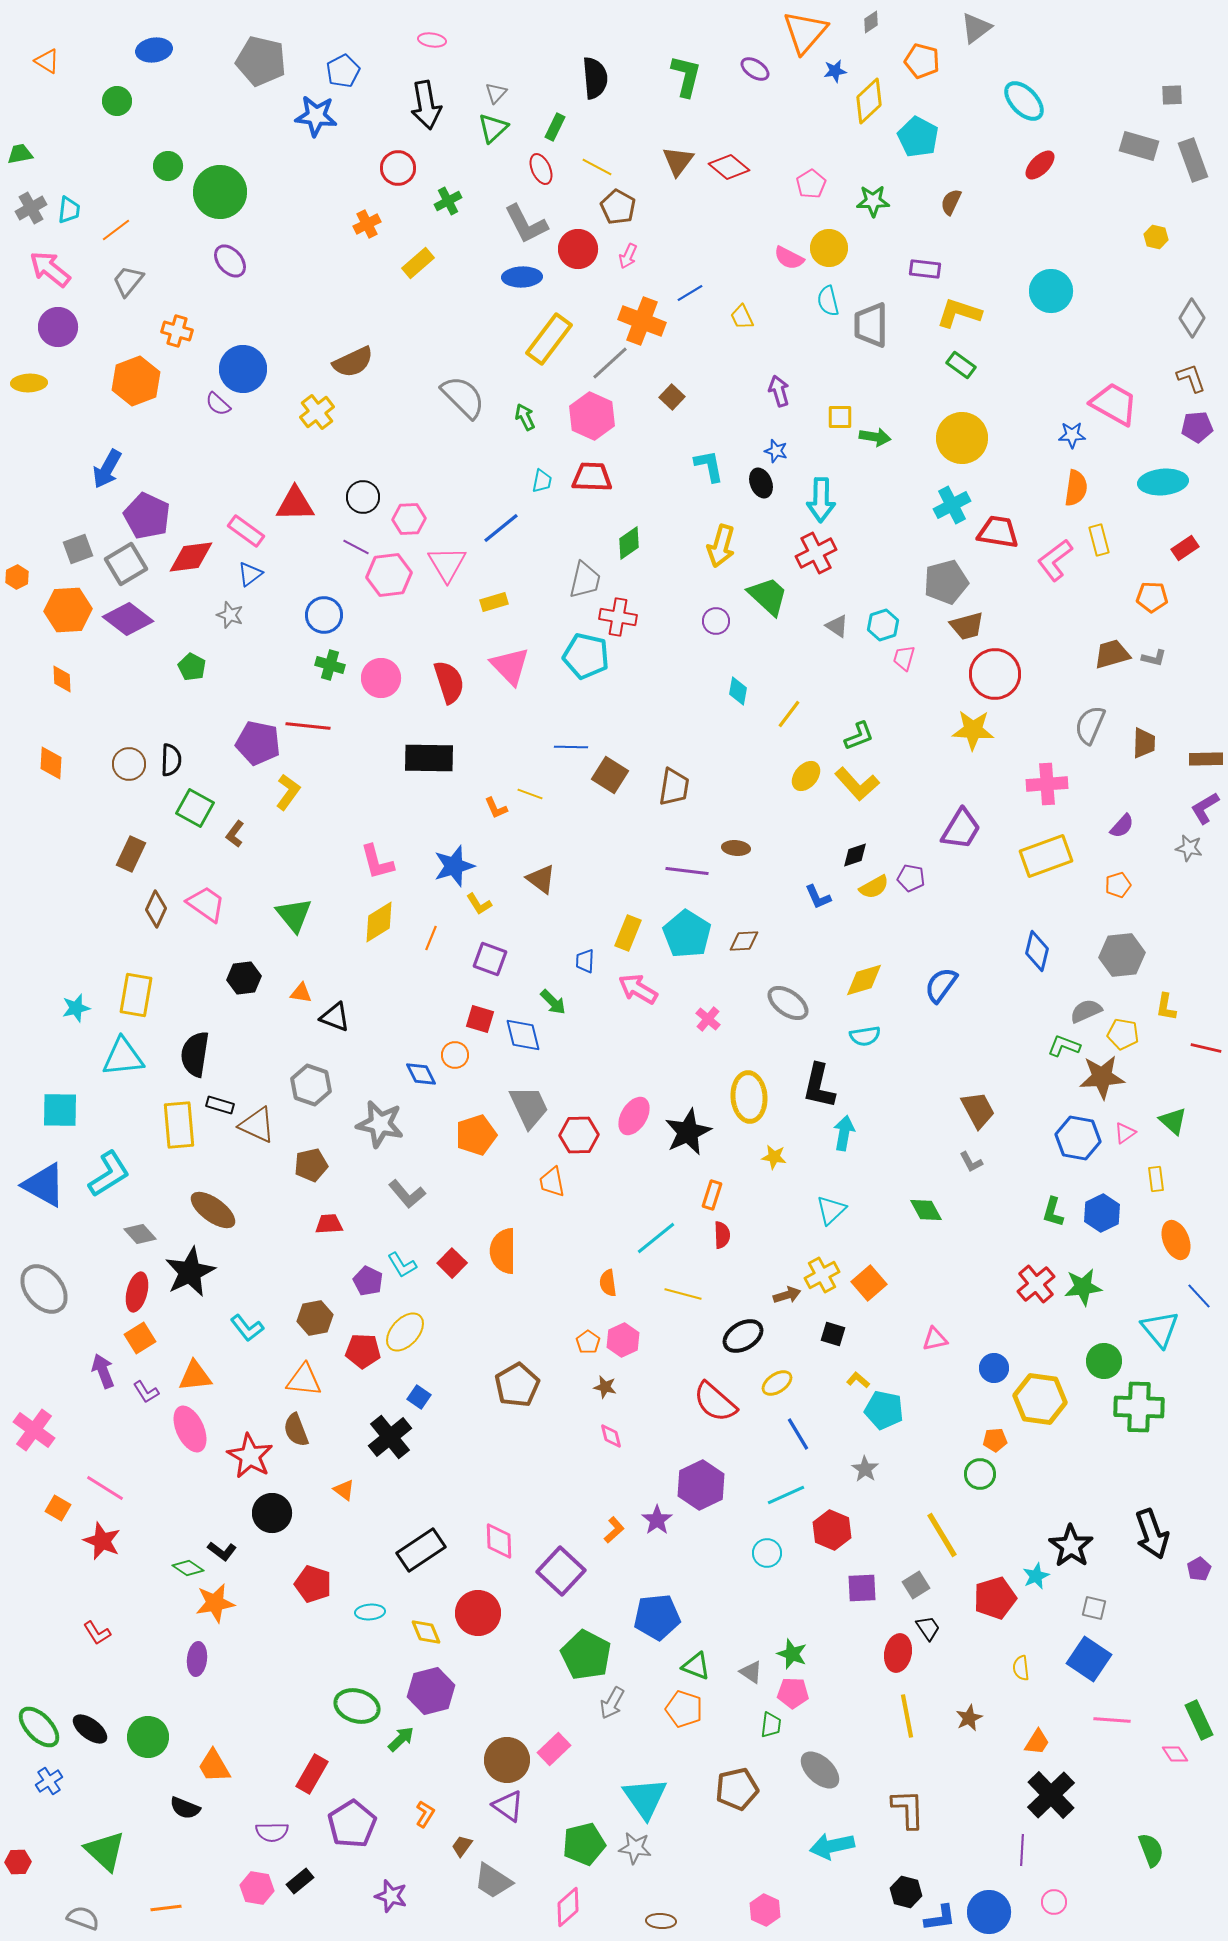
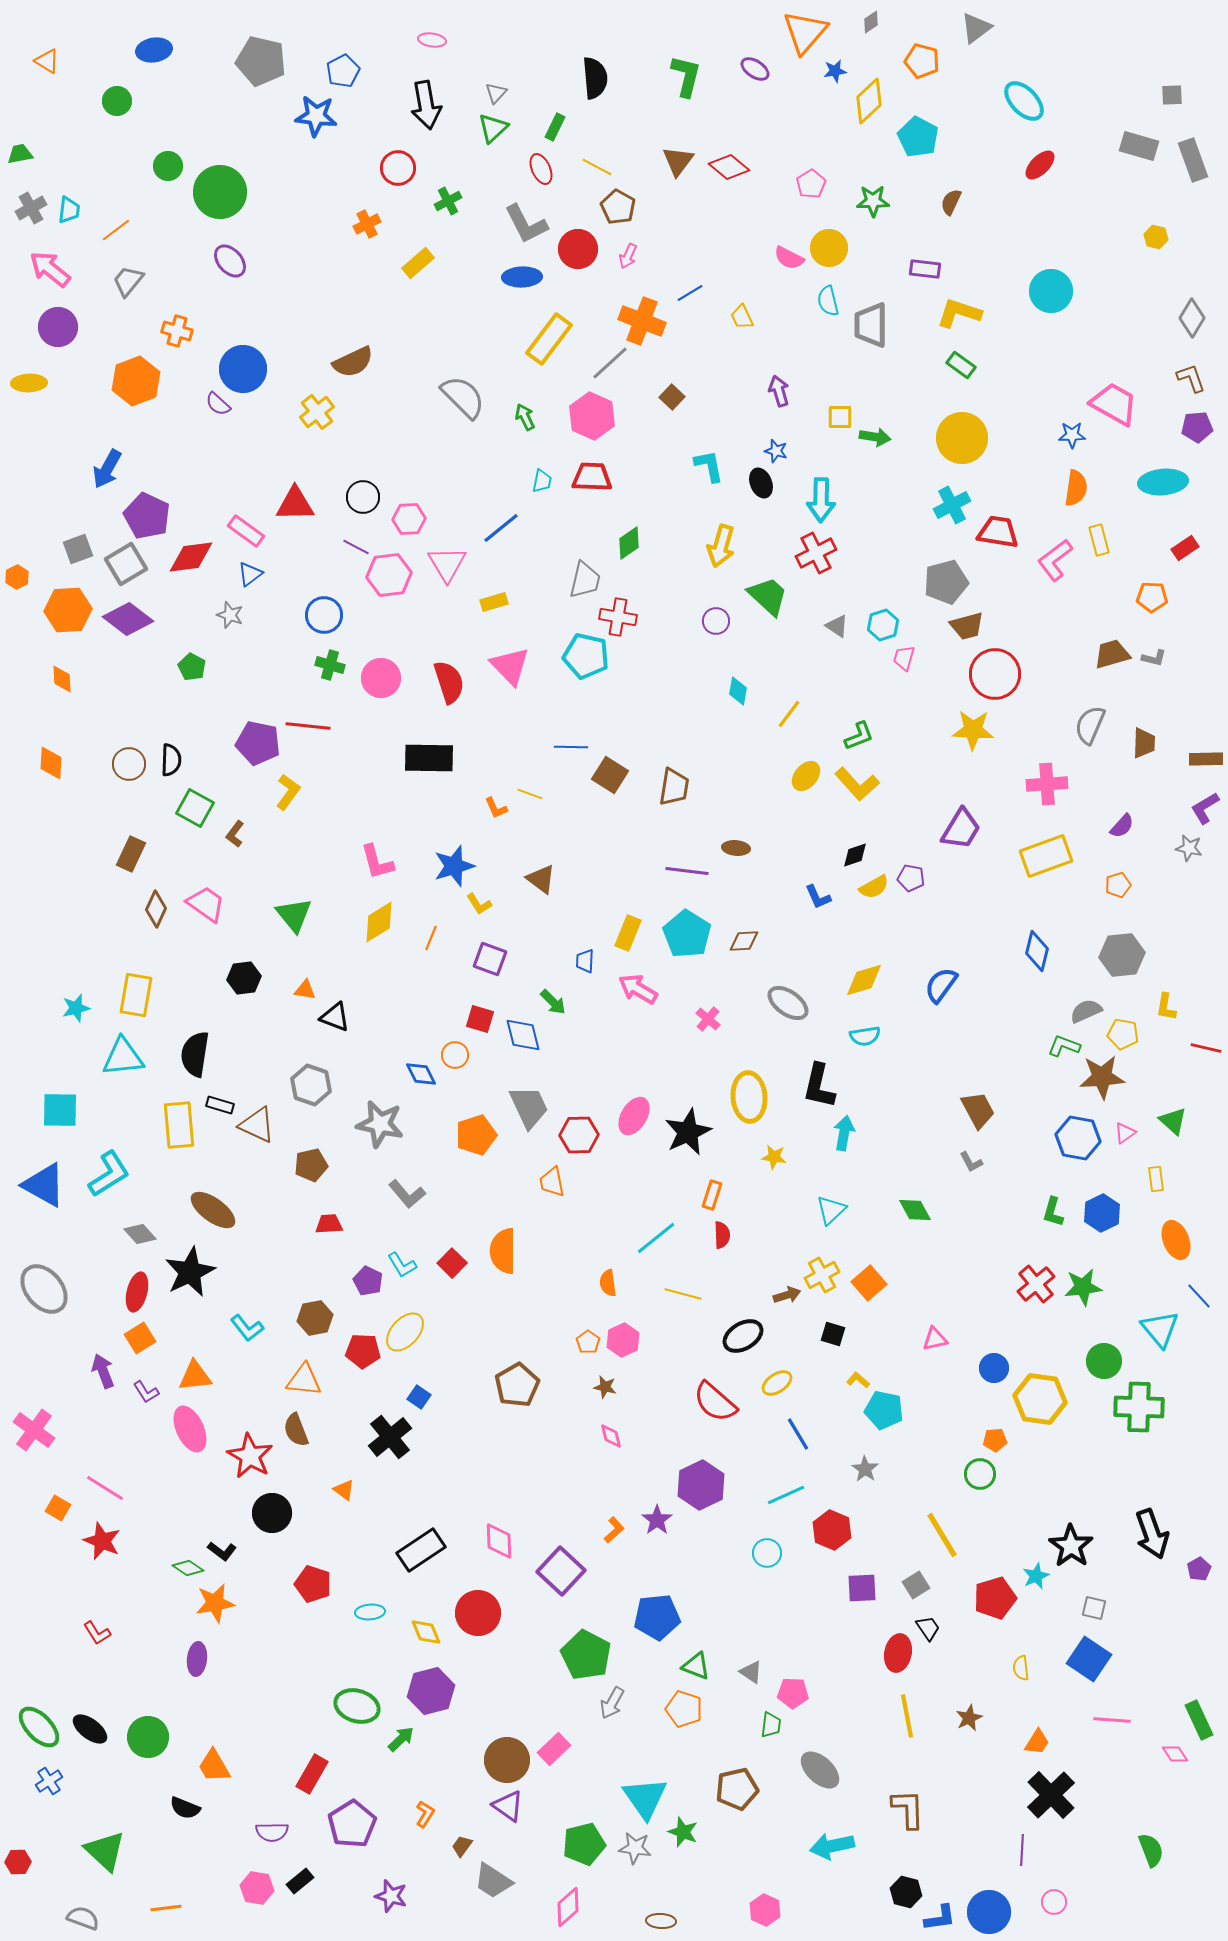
orange triangle at (301, 993): moved 4 px right, 3 px up
green diamond at (926, 1210): moved 11 px left
green star at (792, 1654): moved 109 px left, 178 px down
